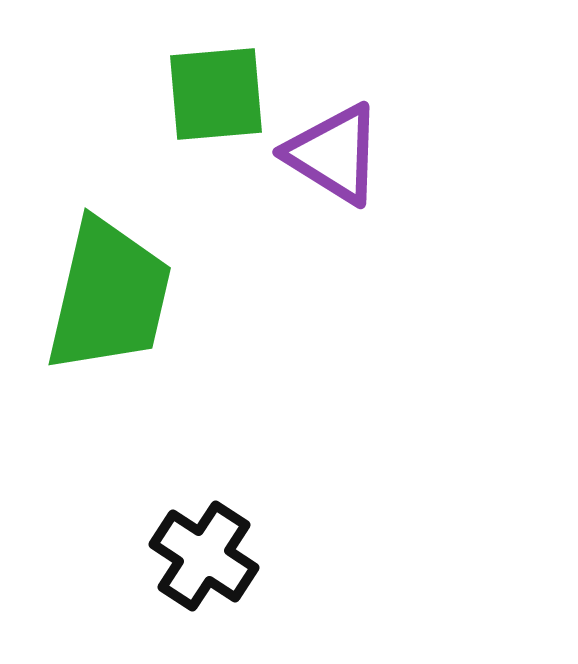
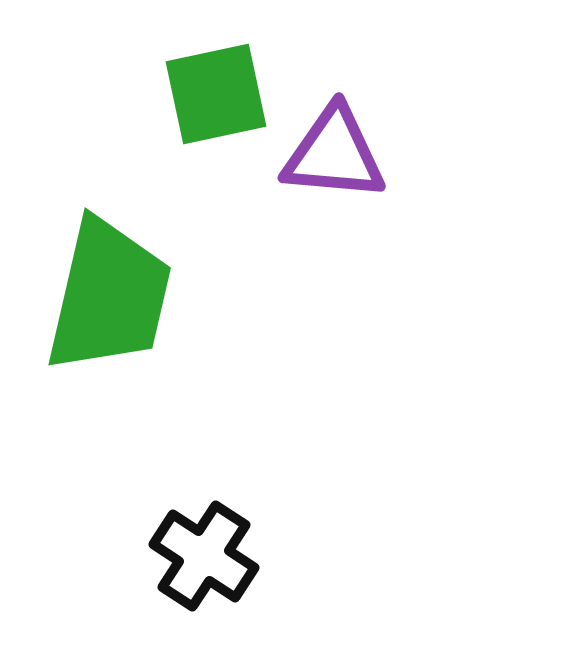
green square: rotated 7 degrees counterclockwise
purple triangle: rotated 27 degrees counterclockwise
